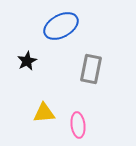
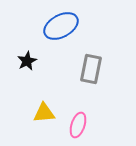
pink ellipse: rotated 25 degrees clockwise
